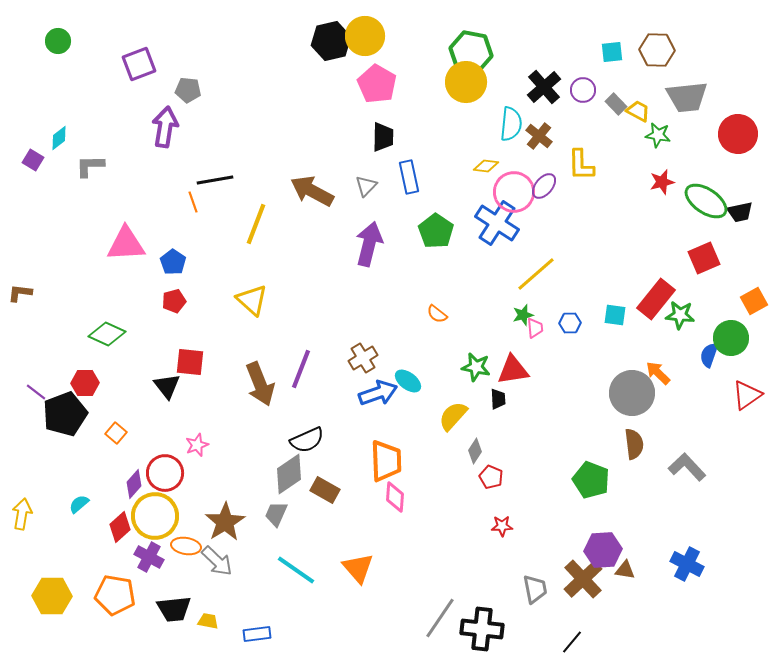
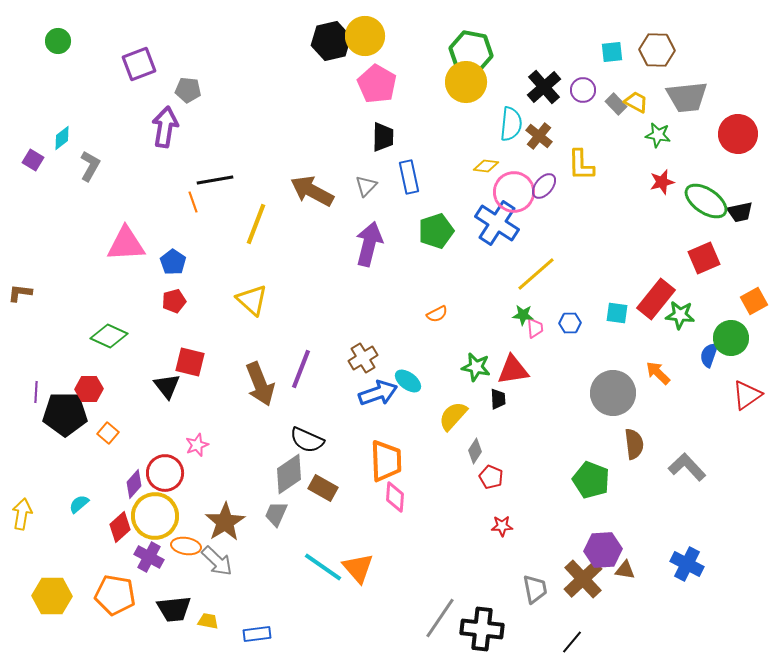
yellow trapezoid at (638, 111): moved 2 px left, 9 px up
cyan diamond at (59, 138): moved 3 px right
gray L-shape at (90, 166): rotated 120 degrees clockwise
green pentagon at (436, 231): rotated 20 degrees clockwise
orange semicircle at (437, 314): rotated 65 degrees counterclockwise
green star at (523, 315): rotated 20 degrees clockwise
cyan square at (615, 315): moved 2 px right, 2 px up
green diamond at (107, 334): moved 2 px right, 2 px down
red square at (190, 362): rotated 8 degrees clockwise
red hexagon at (85, 383): moved 4 px right, 6 px down
purple line at (36, 392): rotated 55 degrees clockwise
gray circle at (632, 393): moved 19 px left
black pentagon at (65, 414): rotated 21 degrees clockwise
orange square at (116, 433): moved 8 px left
black semicircle at (307, 440): rotated 48 degrees clockwise
brown rectangle at (325, 490): moved 2 px left, 2 px up
cyan line at (296, 570): moved 27 px right, 3 px up
